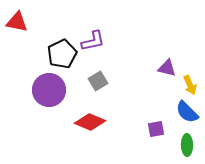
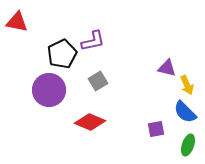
yellow arrow: moved 3 px left
blue semicircle: moved 2 px left
green ellipse: moved 1 px right; rotated 20 degrees clockwise
